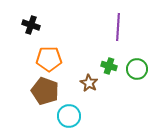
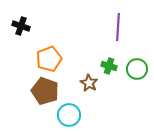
black cross: moved 10 px left, 1 px down
orange pentagon: rotated 20 degrees counterclockwise
cyan circle: moved 1 px up
